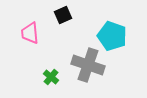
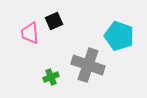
black square: moved 9 px left, 6 px down
cyan pentagon: moved 7 px right
green cross: rotated 28 degrees clockwise
